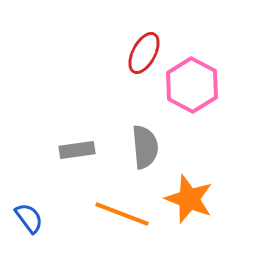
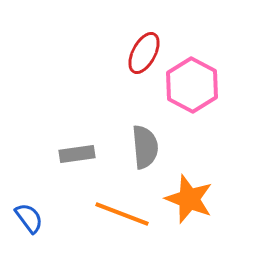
gray rectangle: moved 4 px down
